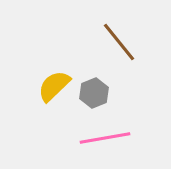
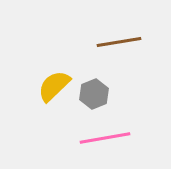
brown line: rotated 60 degrees counterclockwise
gray hexagon: moved 1 px down
